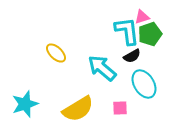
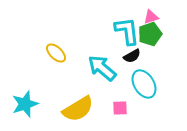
pink triangle: moved 9 px right
